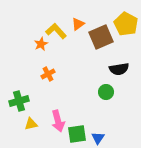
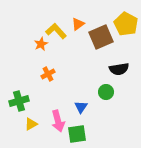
yellow triangle: rotated 16 degrees counterclockwise
blue triangle: moved 17 px left, 31 px up
